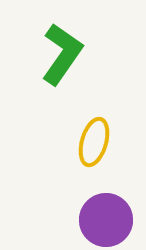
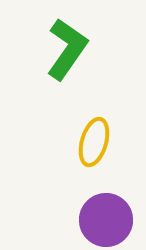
green L-shape: moved 5 px right, 5 px up
